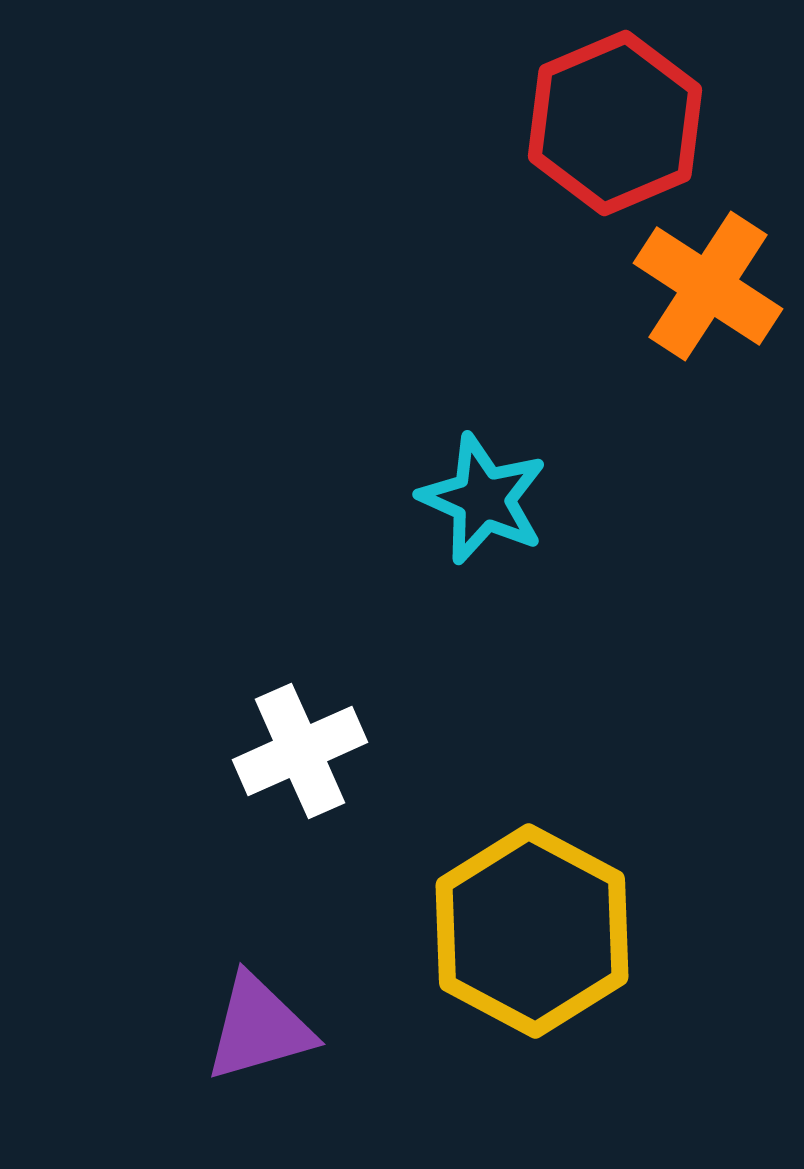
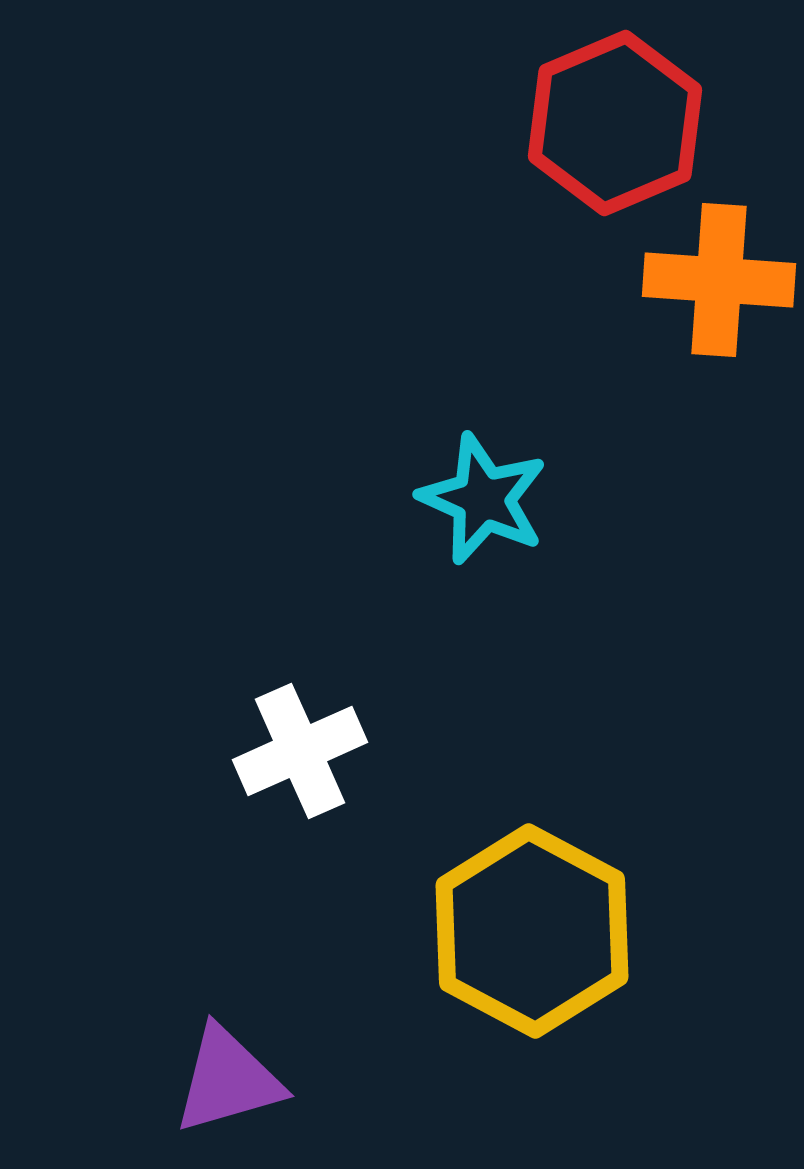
orange cross: moved 11 px right, 6 px up; rotated 29 degrees counterclockwise
purple triangle: moved 31 px left, 52 px down
